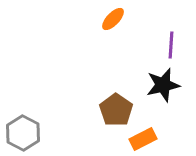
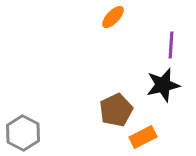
orange ellipse: moved 2 px up
brown pentagon: rotated 12 degrees clockwise
orange rectangle: moved 2 px up
